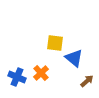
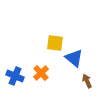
blue cross: moved 2 px left, 1 px up
brown arrow: rotated 72 degrees counterclockwise
